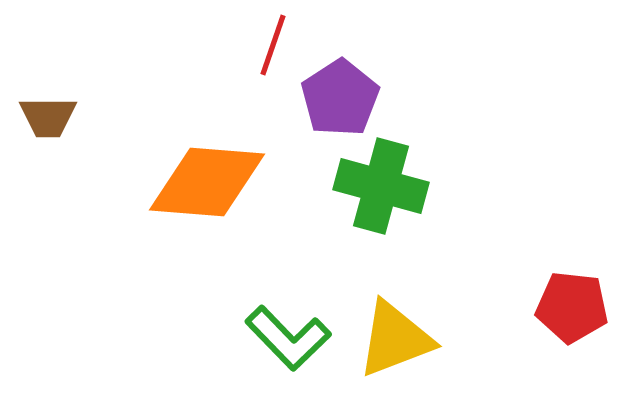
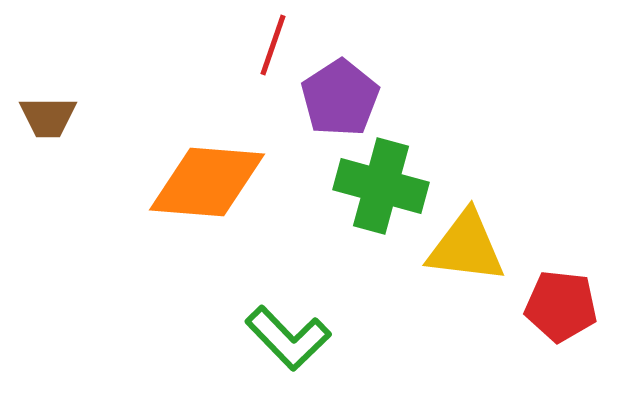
red pentagon: moved 11 px left, 1 px up
yellow triangle: moved 71 px right, 92 px up; rotated 28 degrees clockwise
